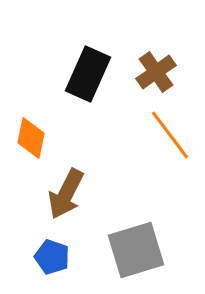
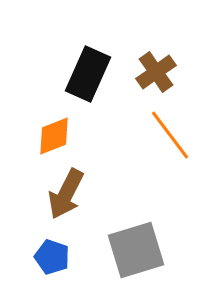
orange diamond: moved 23 px right, 2 px up; rotated 57 degrees clockwise
